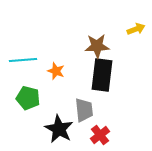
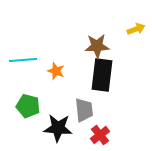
green pentagon: moved 8 px down
black star: moved 1 px left, 1 px up; rotated 24 degrees counterclockwise
